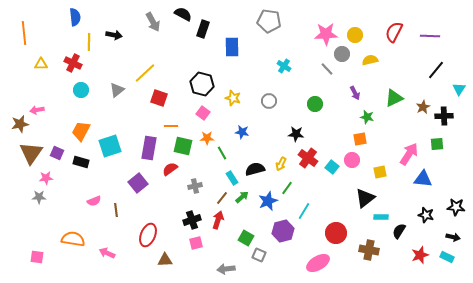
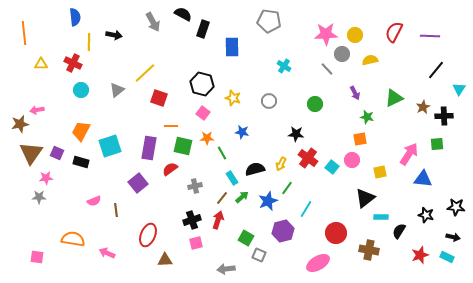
cyan line at (304, 211): moved 2 px right, 2 px up
